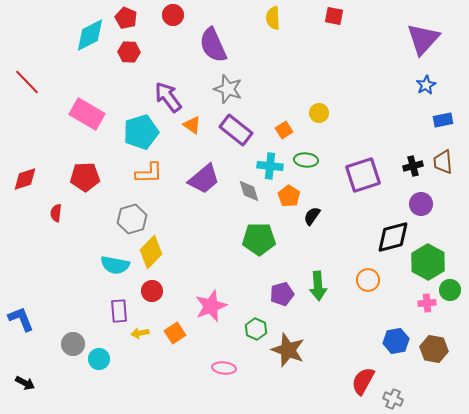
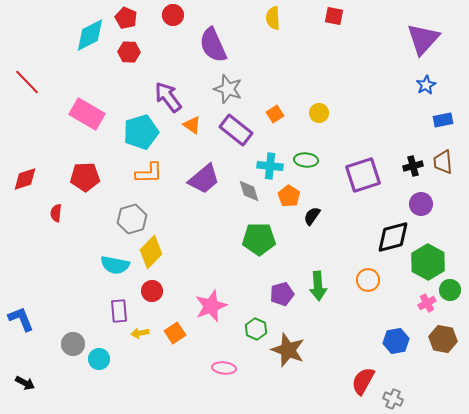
orange square at (284, 130): moved 9 px left, 16 px up
pink cross at (427, 303): rotated 24 degrees counterclockwise
brown hexagon at (434, 349): moved 9 px right, 10 px up
